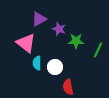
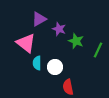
green star: rotated 21 degrees clockwise
